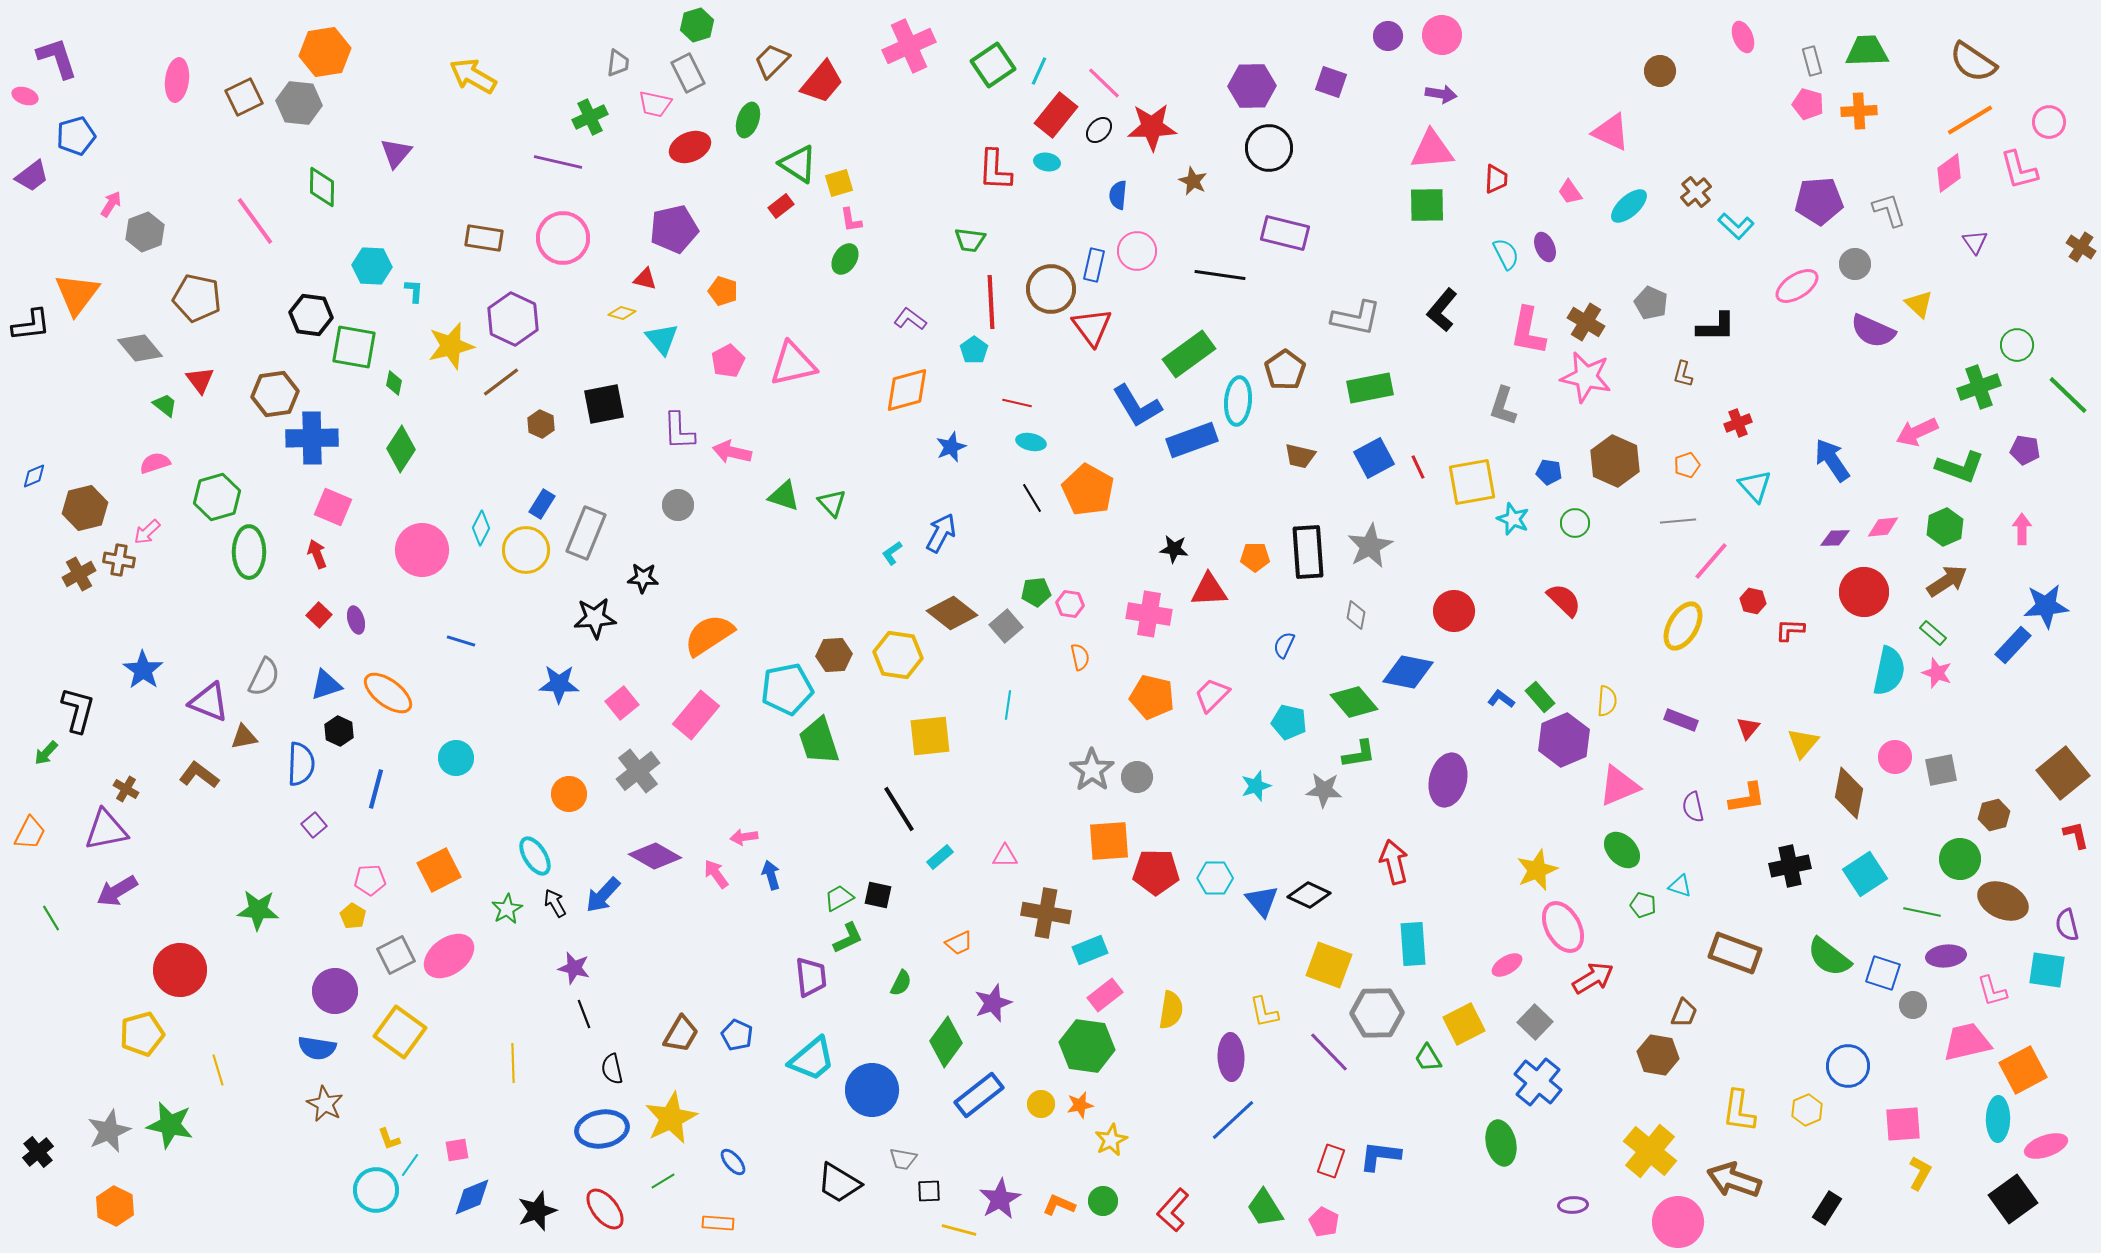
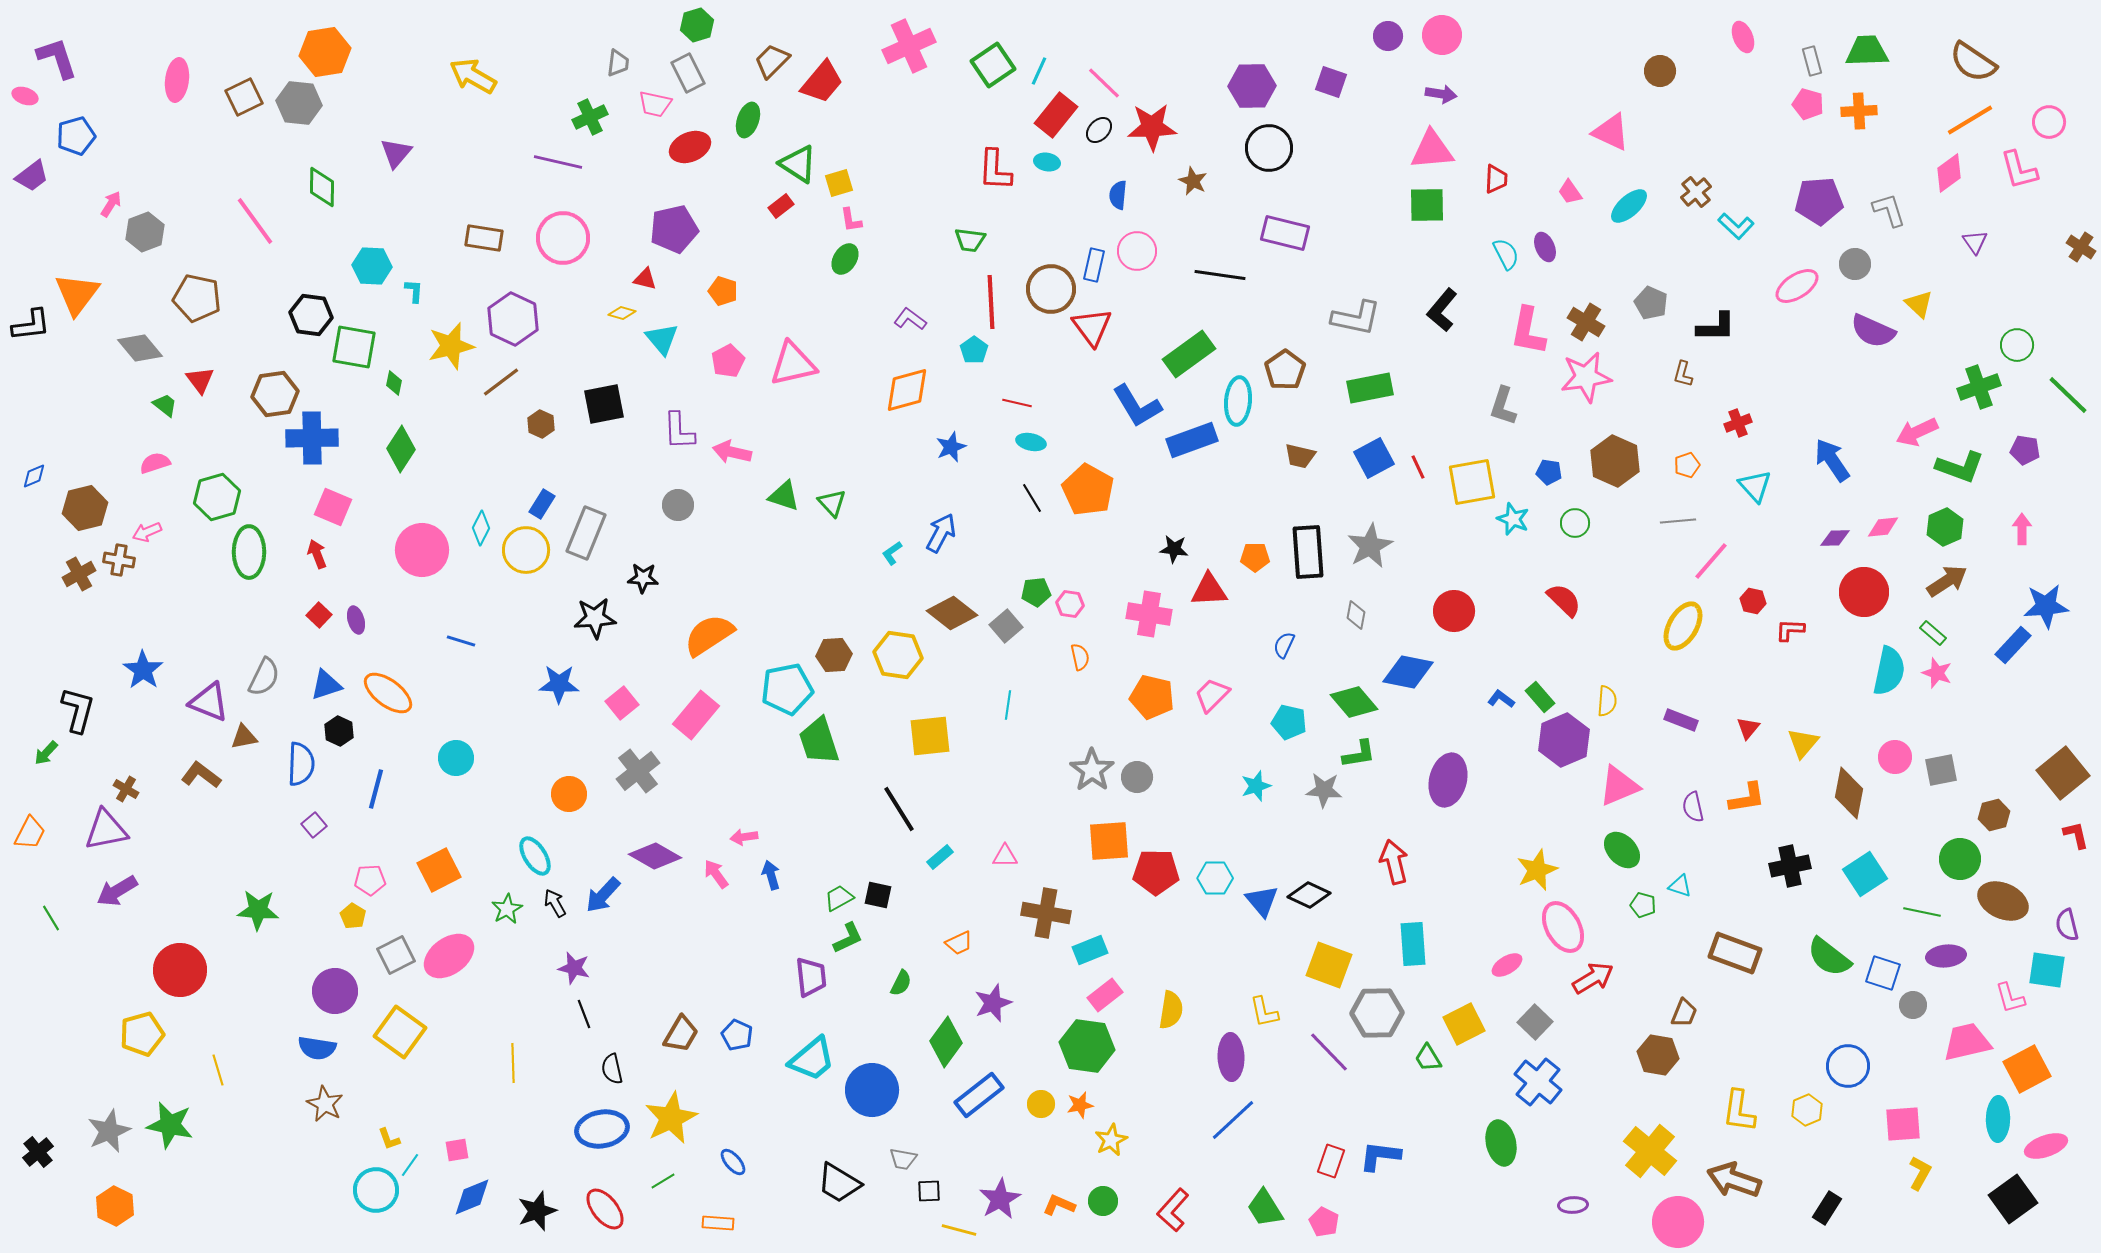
pink star at (1586, 377): rotated 21 degrees counterclockwise
pink arrow at (147, 532): rotated 20 degrees clockwise
brown L-shape at (199, 775): moved 2 px right
pink L-shape at (1992, 991): moved 18 px right, 7 px down
orange square at (2023, 1070): moved 4 px right, 1 px up
